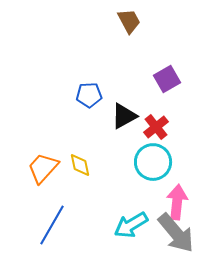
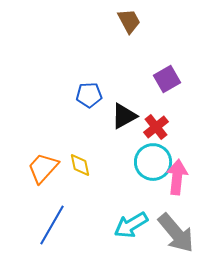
pink arrow: moved 25 px up
